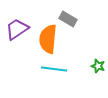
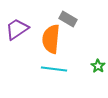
orange semicircle: moved 3 px right
green star: rotated 16 degrees clockwise
